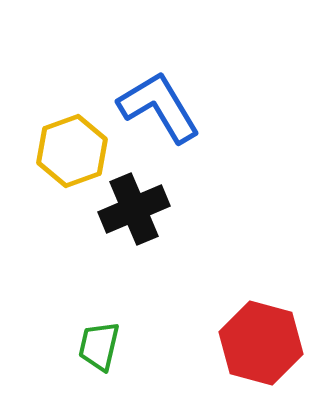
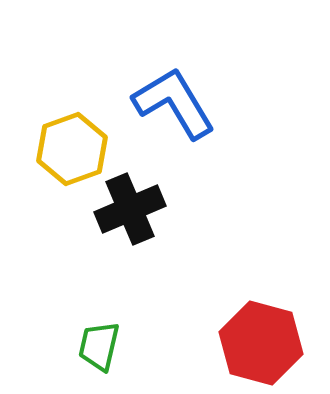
blue L-shape: moved 15 px right, 4 px up
yellow hexagon: moved 2 px up
black cross: moved 4 px left
